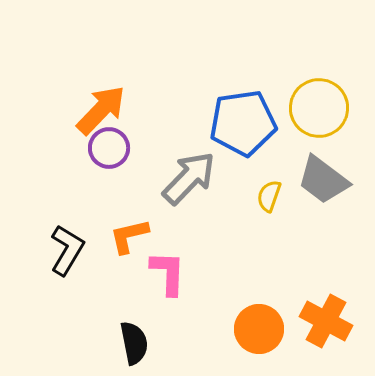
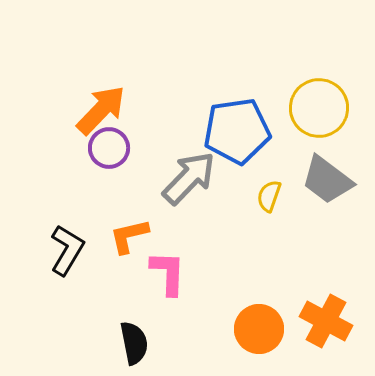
blue pentagon: moved 6 px left, 8 px down
gray trapezoid: moved 4 px right
